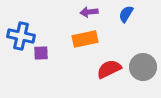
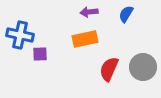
blue cross: moved 1 px left, 1 px up
purple square: moved 1 px left, 1 px down
red semicircle: rotated 40 degrees counterclockwise
